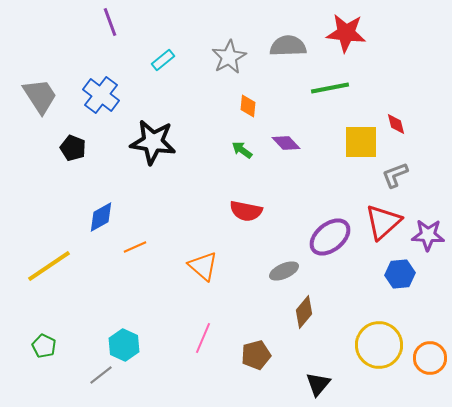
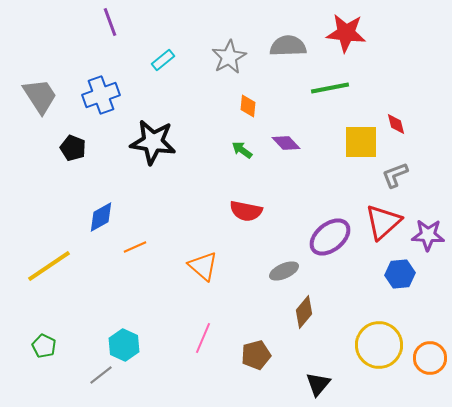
blue cross: rotated 33 degrees clockwise
